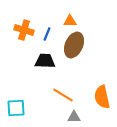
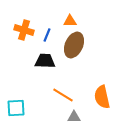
blue line: moved 1 px down
